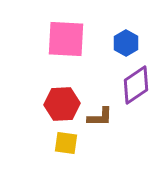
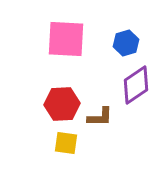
blue hexagon: rotated 15 degrees clockwise
